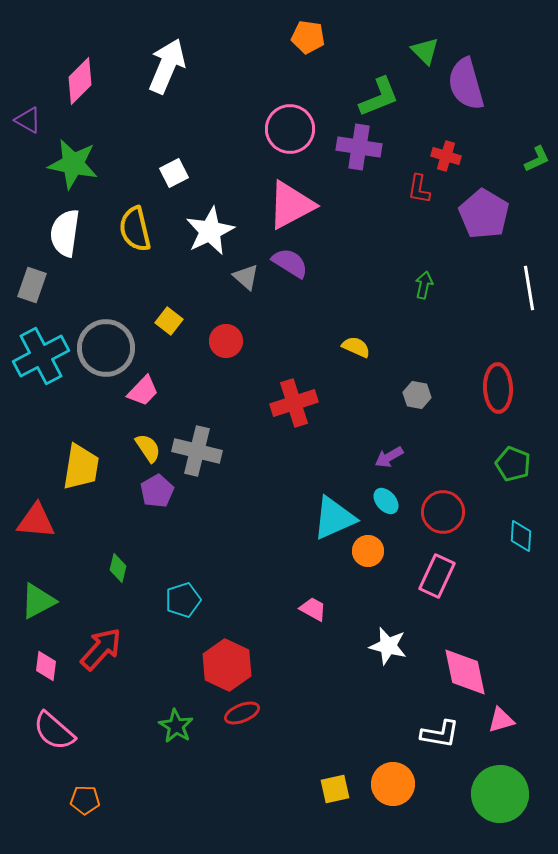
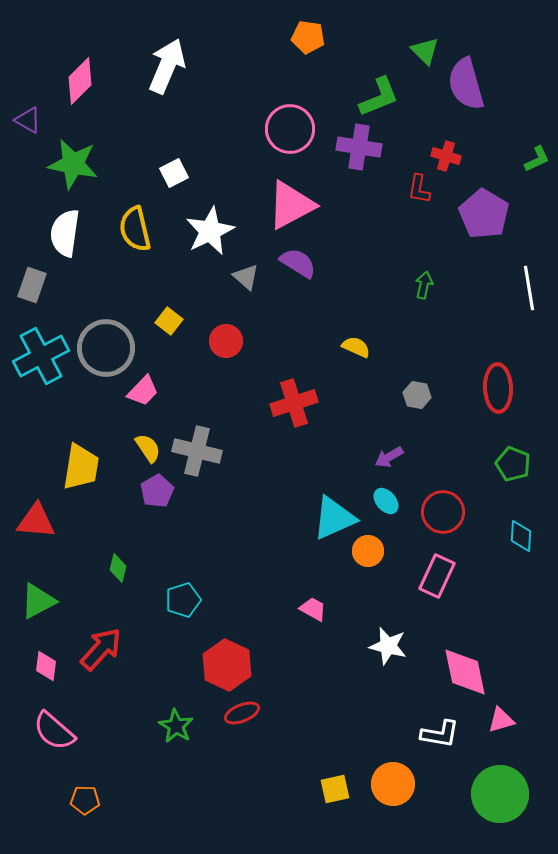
purple semicircle at (290, 263): moved 8 px right
